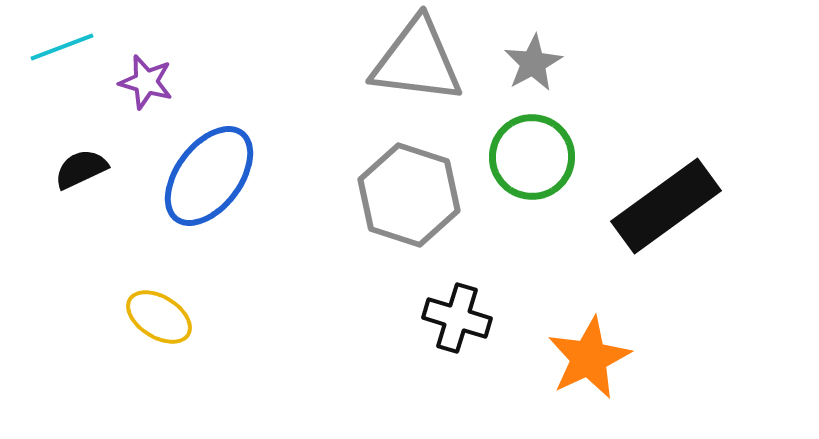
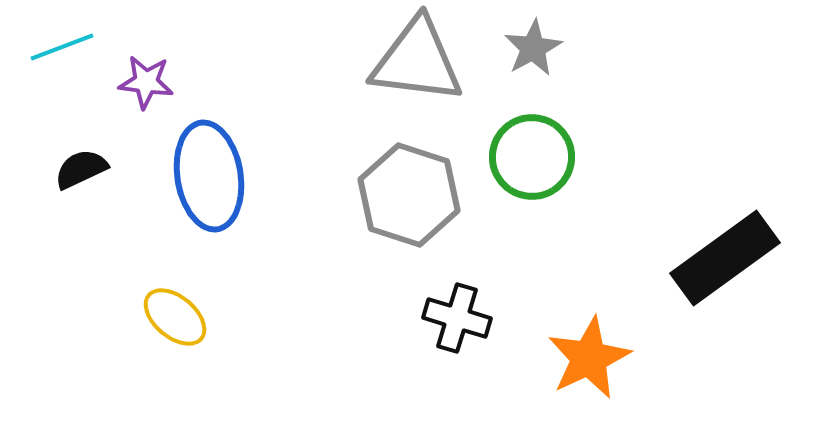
gray star: moved 15 px up
purple star: rotated 8 degrees counterclockwise
blue ellipse: rotated 46 degrees counterclockwise
black rectangle: moved 59 px right, 52 px down
yellow ellipse: moved 16 px right; rotated 8 degrees clockwise
